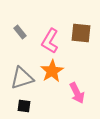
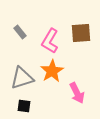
brown square: rotated 10 degrees counterclockwise
